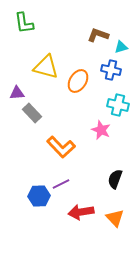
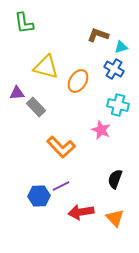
blue cross: moved 3 px right, 1 px up; rotated 18 degrees clockwise
gray rectangle: moved 4 px right, 6 px up
purple line: moved 2 px down
